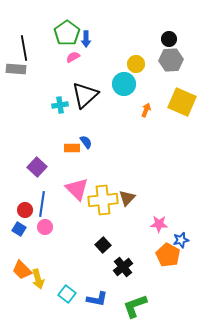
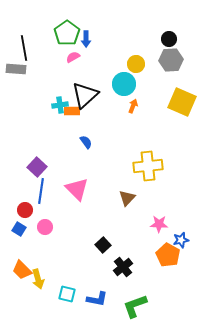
orange arrow: moved 13 px left, 4 px up
orange rectangle: moved 37 px up
yellow cross: moved 45 px right, 34 px up
blue line: moved 1 px left, 13 px up
cyan square: rotated 24 degrees counterclockwise
